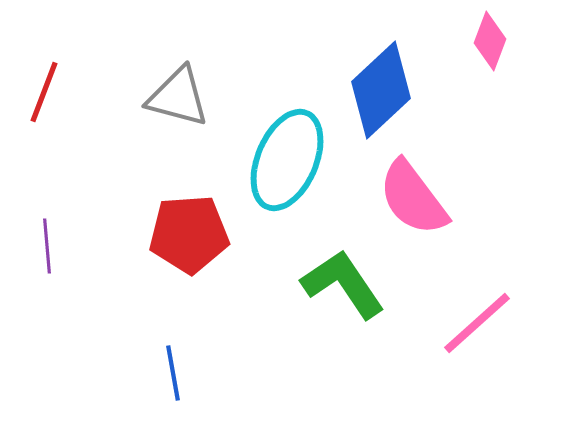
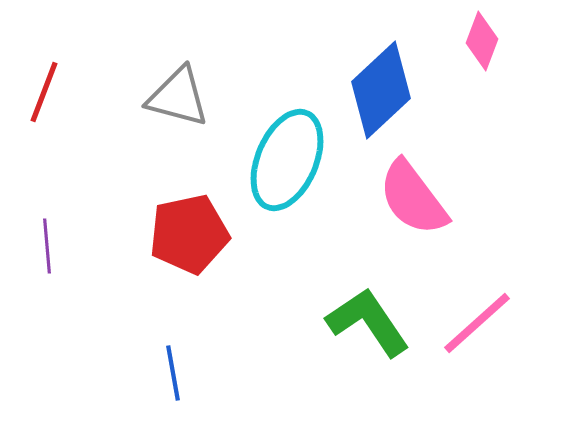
pink diamond: moved 8 px left
red pentagon: rotated 8 degrees counterclockwise
green L-shape: moved 25 px right, 38 px down
